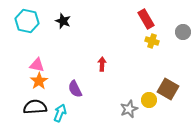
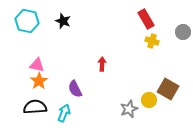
cyan arrow: moved 4 px right
